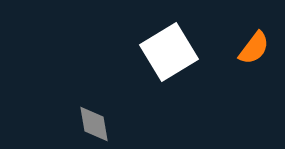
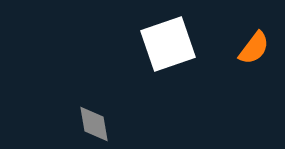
white square: moved 1 px left, 8 px up; rotated 12 degrees clockwise
